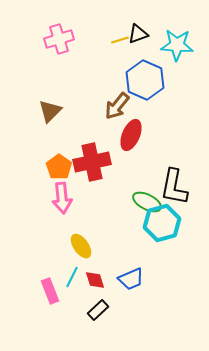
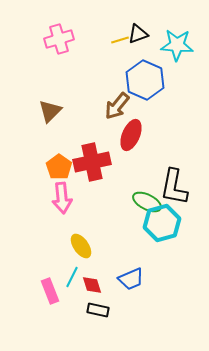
red diamond: moved 3 px left, 5 px down
black rectangle: rotated 55 degrees clockwise
